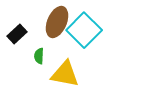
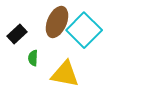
green semicircle: moved 6 px left, 2 px down
